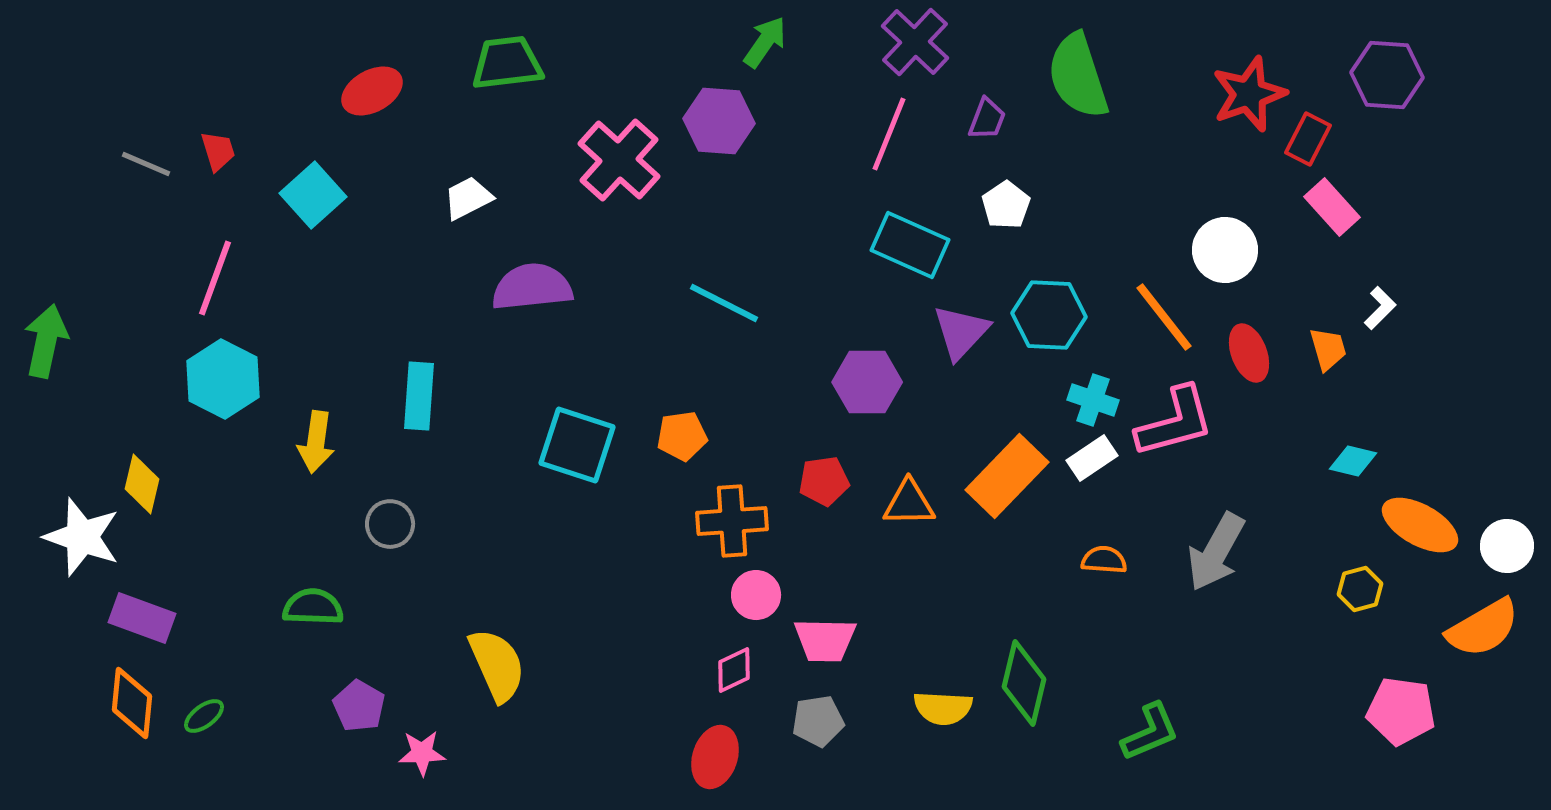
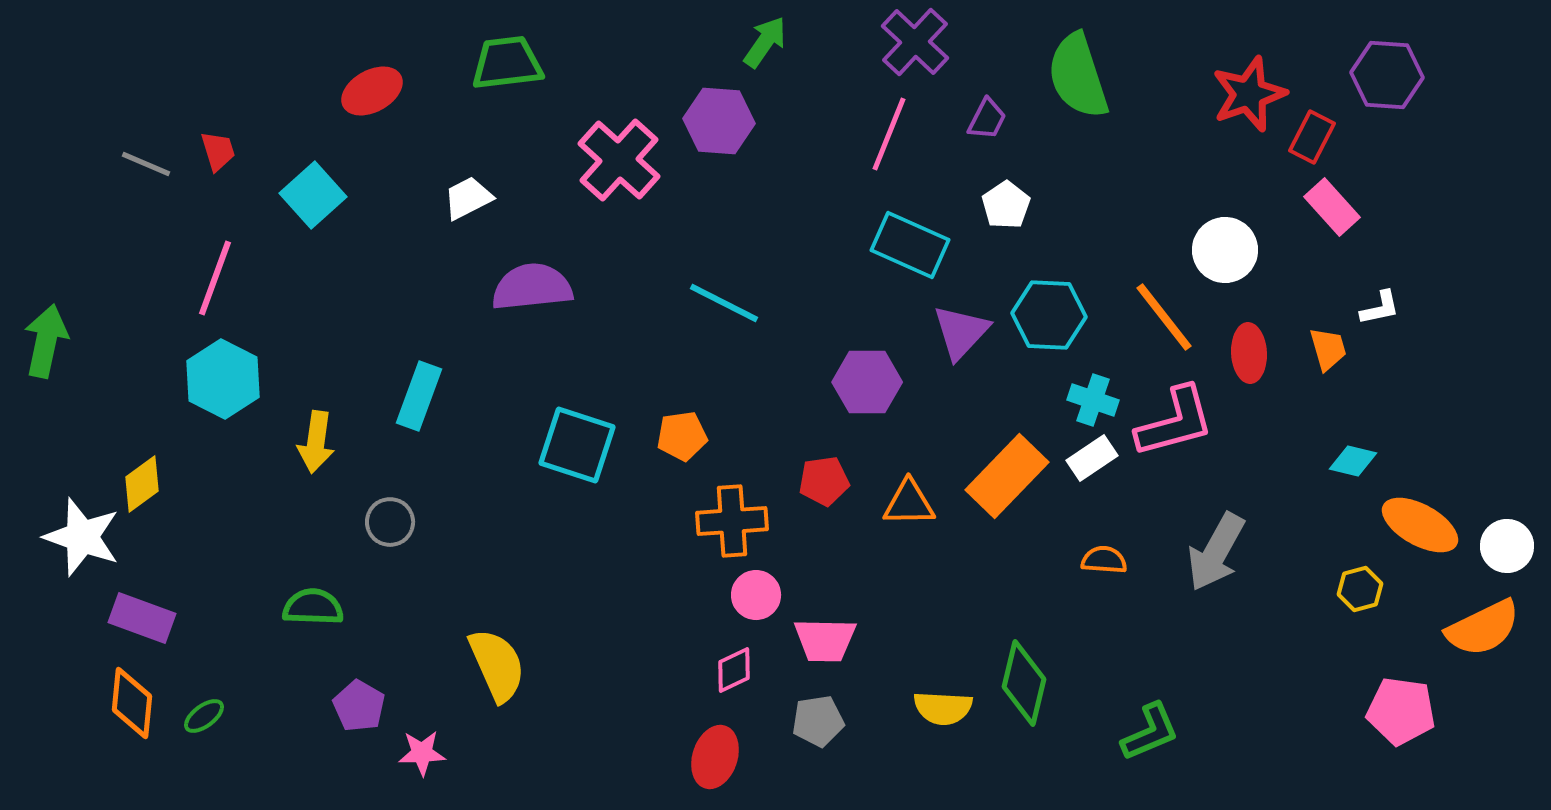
purple trapezoid at (987, 119): rotated 6 degrees clockwise
red rectangle at (1308, 139): moved 4 px right, 2 px up
white L-shape at (1380, 308): rotated 33 degrees clockwise
red ellipse at (1249, 353): rotated 18 degrees clockwise
cyan rectangle at (419, 396): rotated 16 degrees clockwise
yellow diamond at (142, 484): rotated 40 degrees clockwise
gray circle at (390, 524): moved 2 px up
orange semicircle at (1483, 628): rotated 4 degrees clockwise
